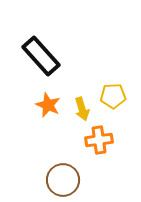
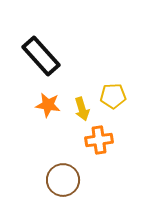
orange star: rotated 15 degrees counterclockwise
